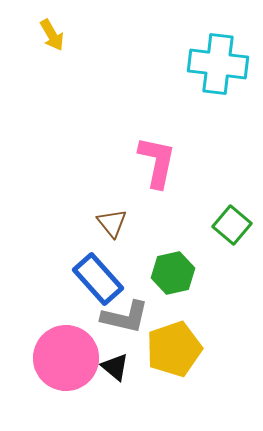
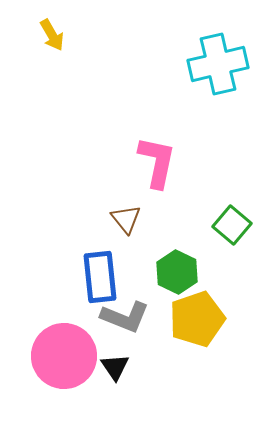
cyan cross: rotated 20 degrees counterclockwise
brown triangle: moved 14 px right, 4 px up
green hexagon: moved 4 px right, 1 px up; rotated 21 degrees counterclockwise
blue rectangle: moved 2 px right, 2 px up; rotated 36 degrees clockwise
gray L-shape: rotated 9 degrees clockwise
yellow pentagon: moved 23 px right, 30 px up
pink circle: moved 2 px left, 2 px up
black triangle: rotated 16 degrees clockwise
